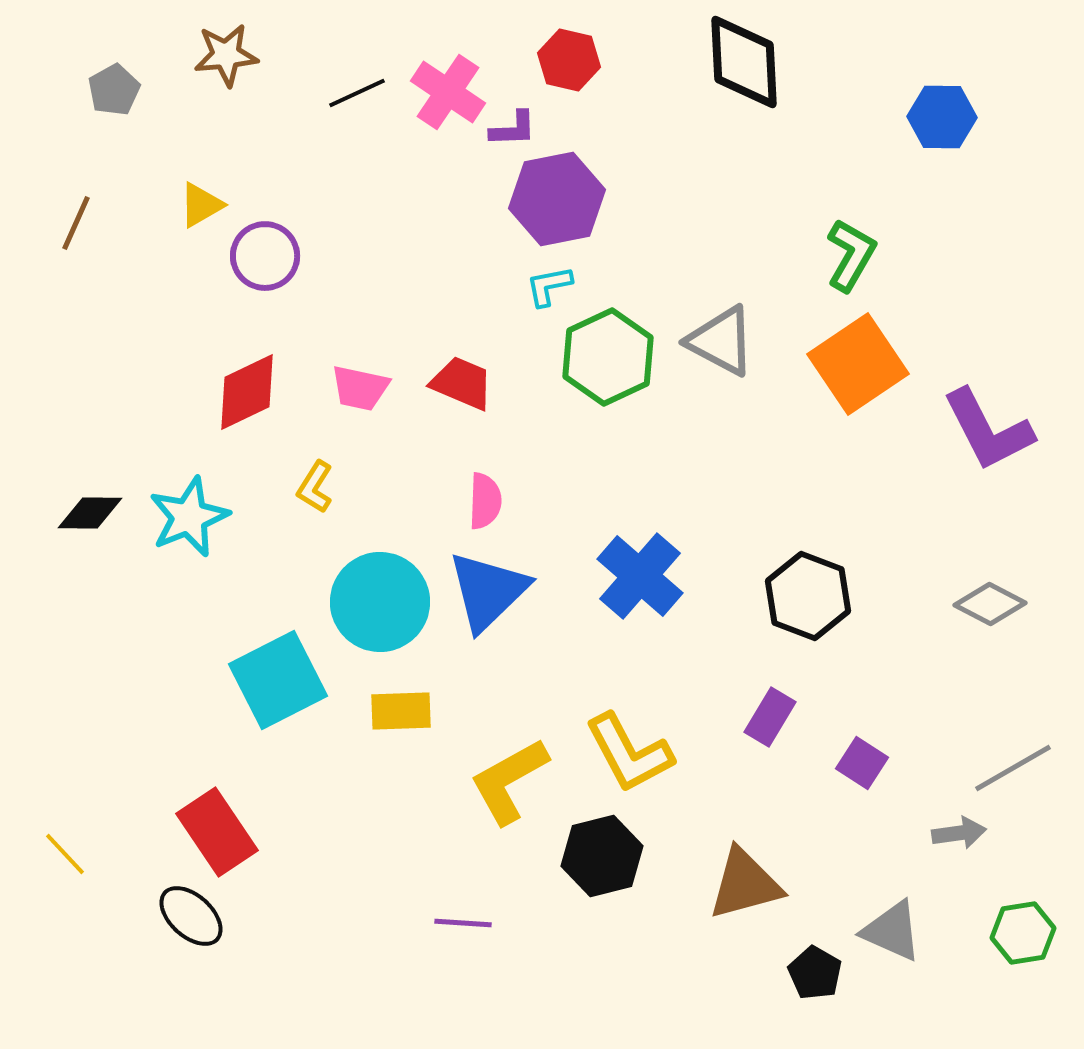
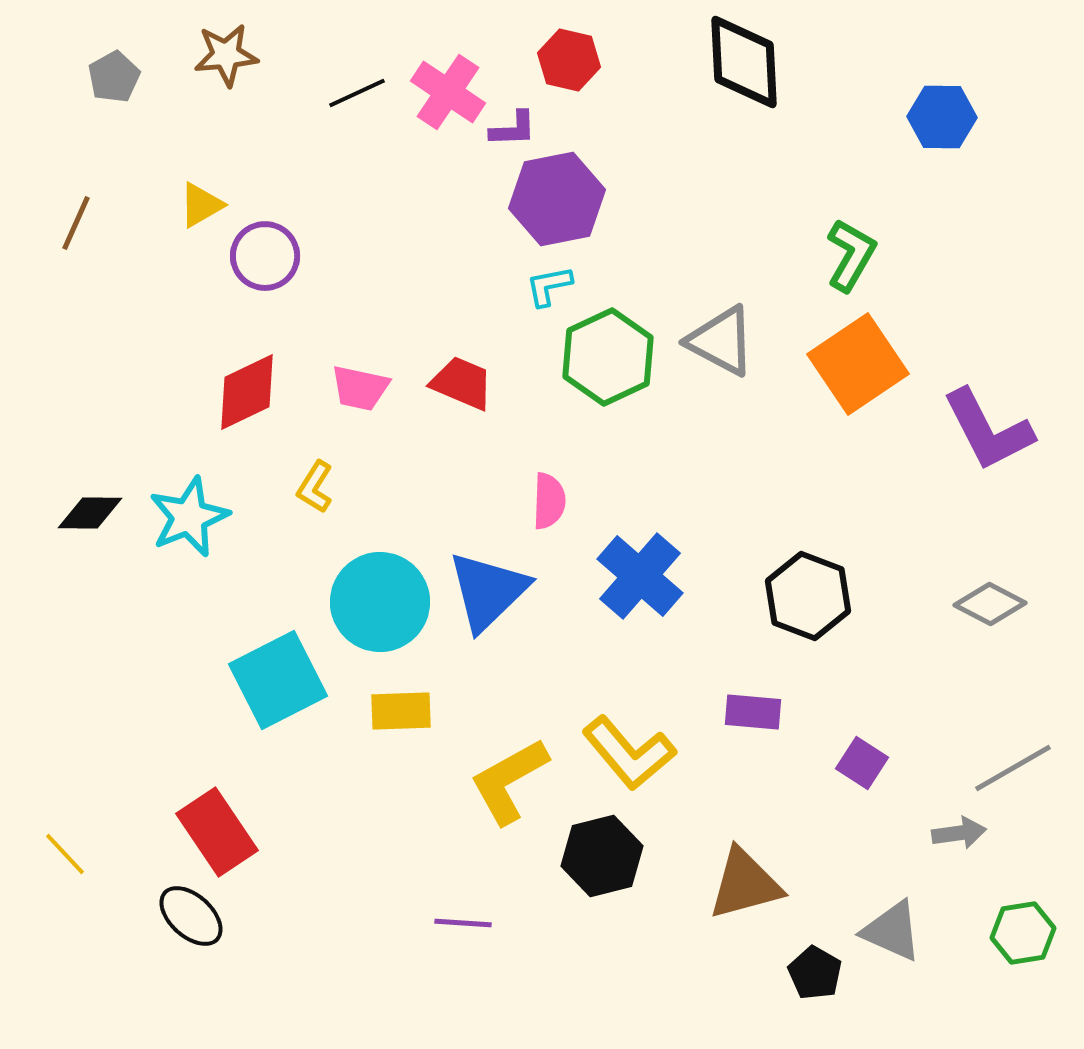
gray pentagon at (114, 90): moved 13 px up
pink semicircle at (485, 501): moved 64 px right
purple rectangle at (770, 717): moved 17 px left, 5 px up; rotated 64 degrees clockwise
yellow L-shape at (629, 753): rotated 12 degrees counterclockwise
